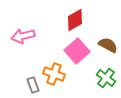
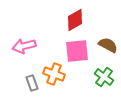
pink arrow: moved 1 px right, 10 px down
pink square: rotated 35 degrees clockwise
green cross: moved 2 px left, 1 px up
gray rectangle: moved 1 px left, 2 px up
